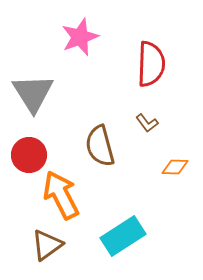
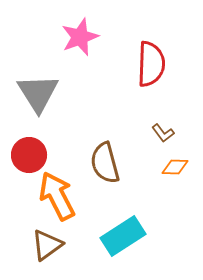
gray triangle: moved 5 px right
brown L-shape: moved 16 px right, 10 px down
brown semicircle: moved 5 px right, 17 px down
orange arrow: moved 4 px left, 1 px down
